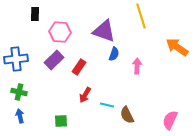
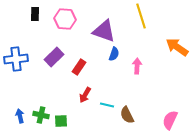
pink hexagon: moved 5 px right, 13 px up
purple rectangle: moved 3 px up
green cross: moved 22 px right, 23 px down
